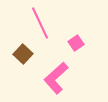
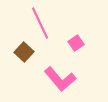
brown square: moved 1 px right, 2 px up
pink L-shape: moved 4 px right, 1 px down; rotated 88 degrees counterclockwise
